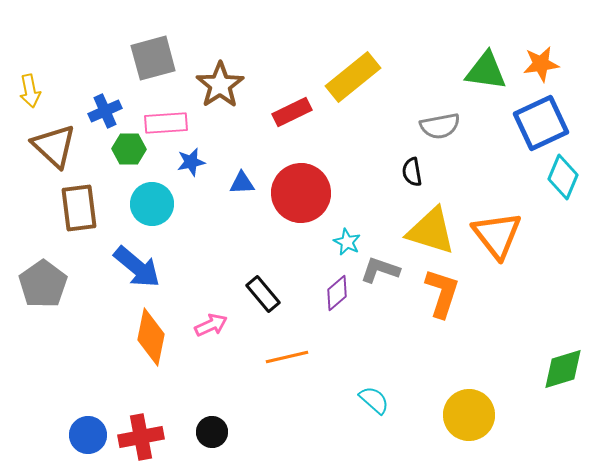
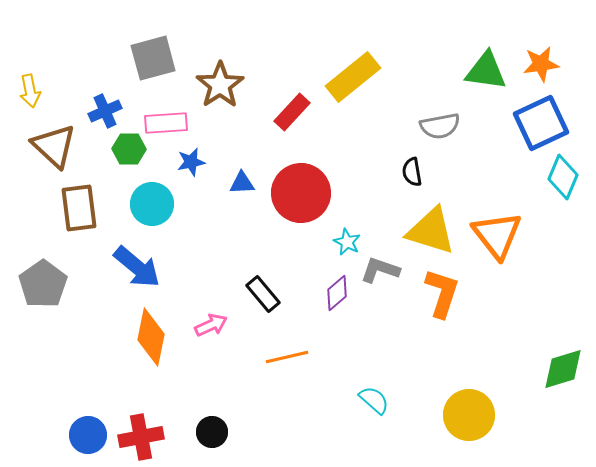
red rectangle: rotated 21 degrees counterclockwise
